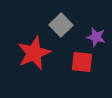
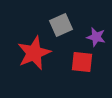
gray square: rotated 20 degrees clockwise
